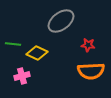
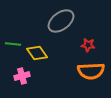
yellow diamond: rotated 30 degrees clockwise
